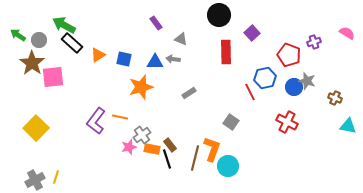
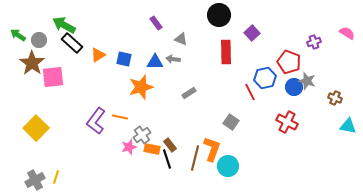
red pentagon at (289, 55): moved 7 px down
